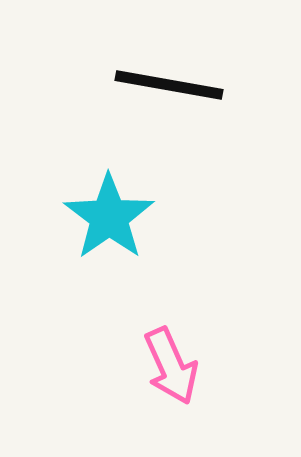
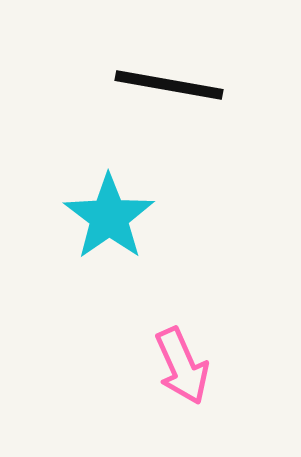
pink arrow: moved 11 px right
